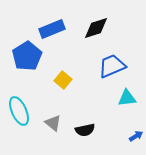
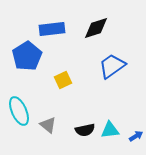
blue rectangle: rotated 15 degrees clockwise
blue trapezoid: rotated 12 degrees counterclockwise
yellow square: rotated 24 degrees clockwise
cyan triangle: moved 17 px left, 32 px down
gray triangle: moved 5 px left, 2 px down
